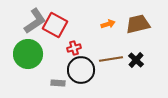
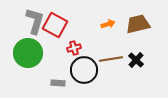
gray L-shape: rotated 40 degrees counterclockwise
green circle: moved 1 px up
black circle: moved 3 px right
